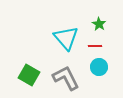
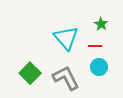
green star: moved 2 px right
green square: moved 1 px right, 2 px up; rotated 15 degrees clockwise
